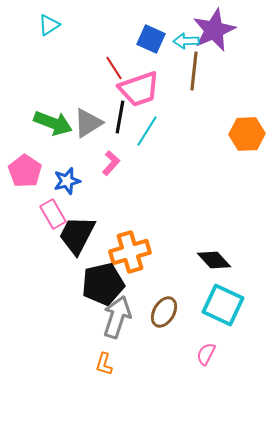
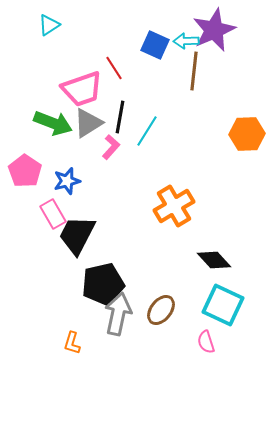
blue square: moved 4 px right, 6 px down
pink trapezoid: moved 57 px left
pink L-shape: moved 16 px up
orange cross: moved 44 px right, 46 px up; rotated 15 degrees counterclockwise
brown ellipse: moved 3 px left, 2 px up; rotated 8 degrees clockwise
gray arrow: moved 1 px right, 3 px up; rotated 6 degrees counterclockwise
pink semicircle: moved 12 px up; rotated 45 degrees counterclockwise
orange L-shape: moved 32 px left, 21 px up
